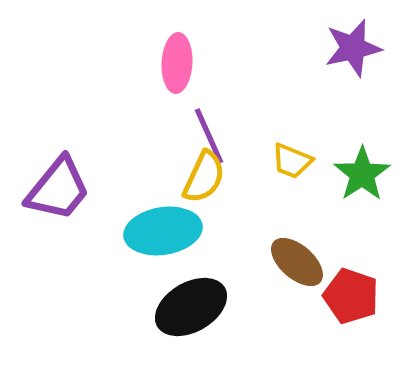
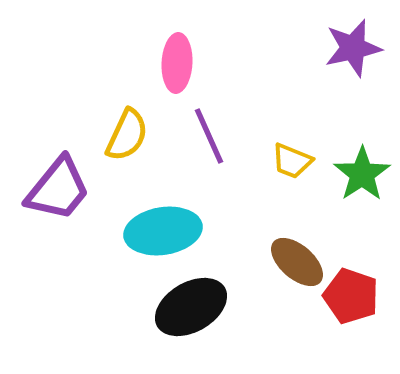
yellow semicircle: moved 77 px left, 42 px up
